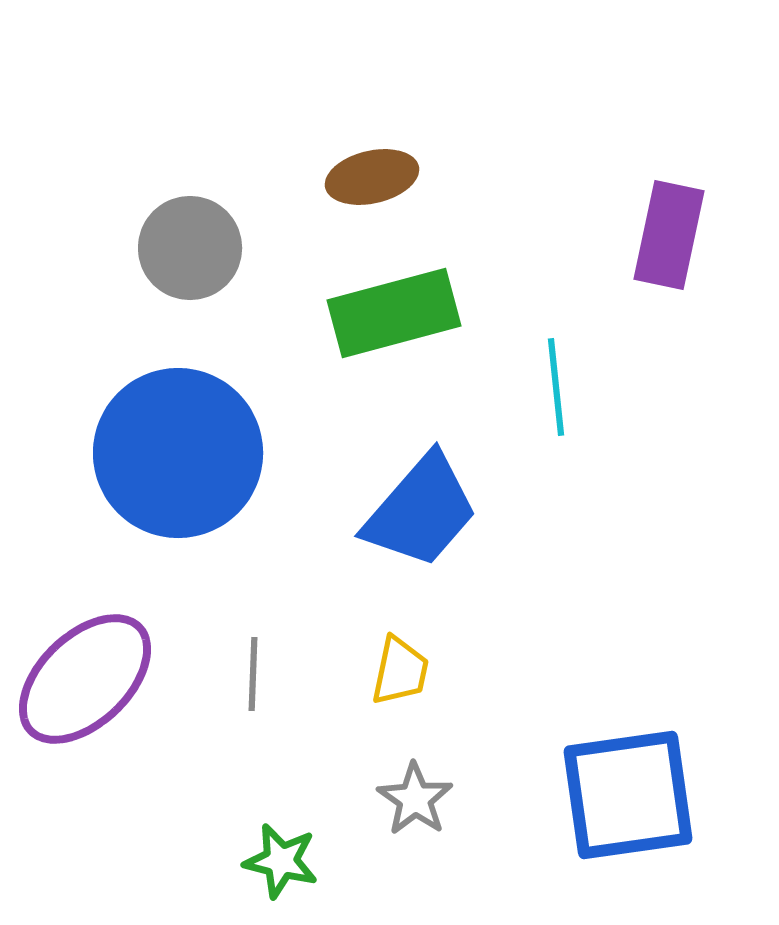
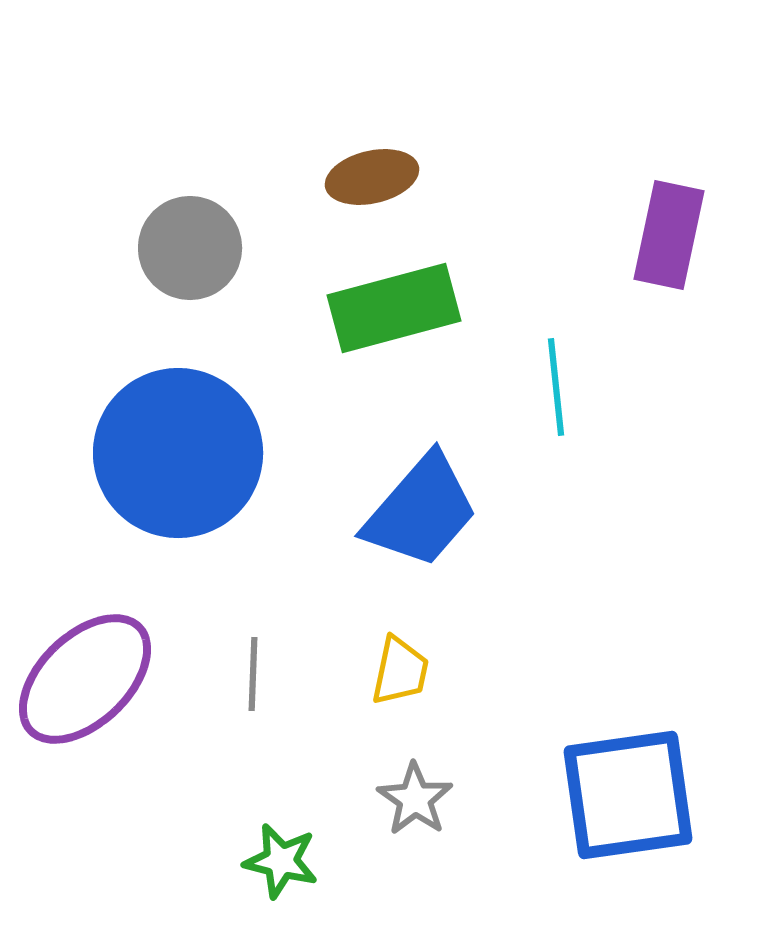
green rectangle: moved 5 px up
